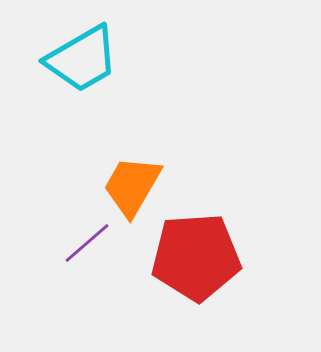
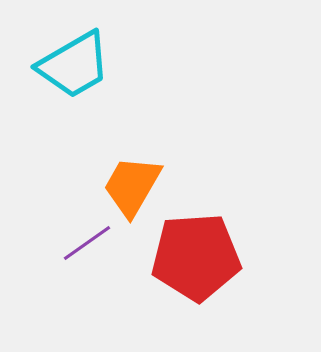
cyan trapezoid: moved 8 px left, 6 px down
purple line: rotated 6 degrees clockwise
